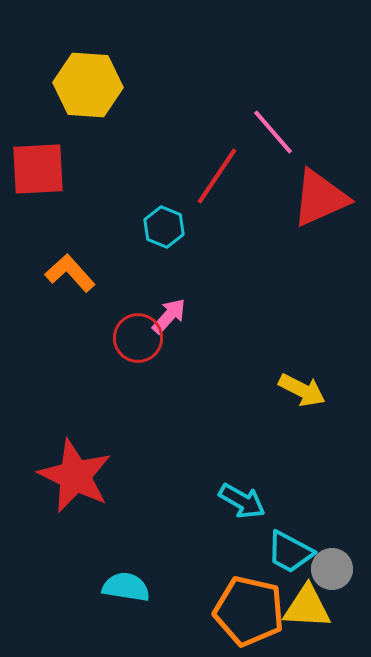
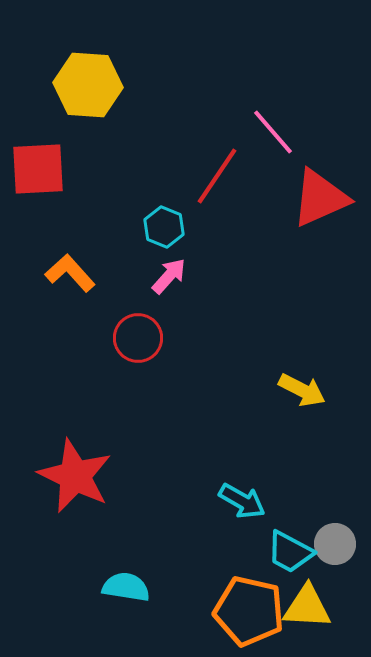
pink arrow: moved 40 px up
gray circle: moved 3 px right, 25 px up
